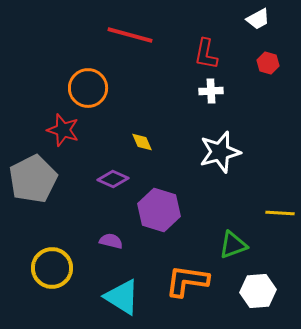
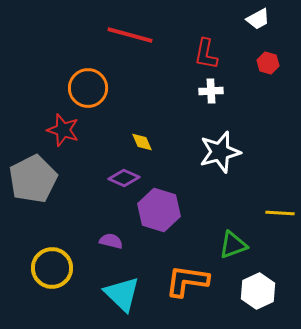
purple diamond: moved 11 px right, 1 px up
white hexagon: rotated 20 degrees counterclockwise
cyan triangle: moved 3 px up; rotated 12 degrees clockwise
